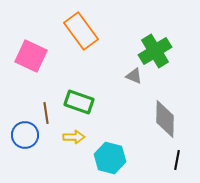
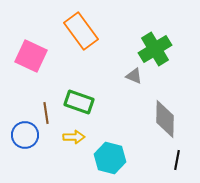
green cross: moved 2 px up
